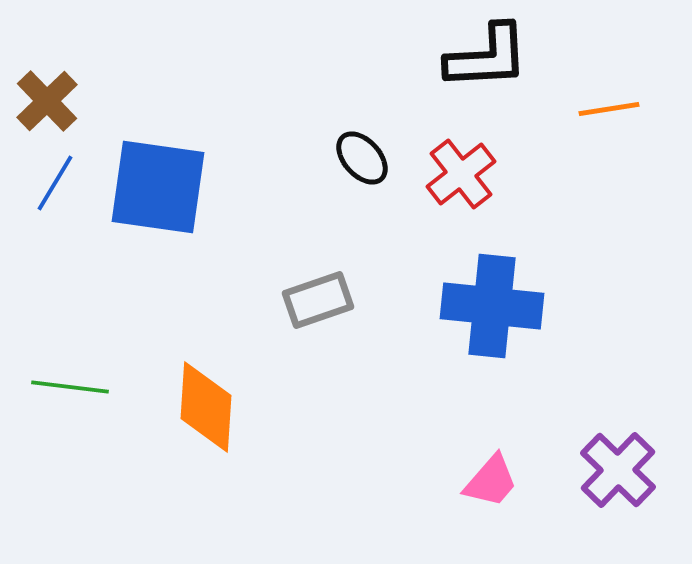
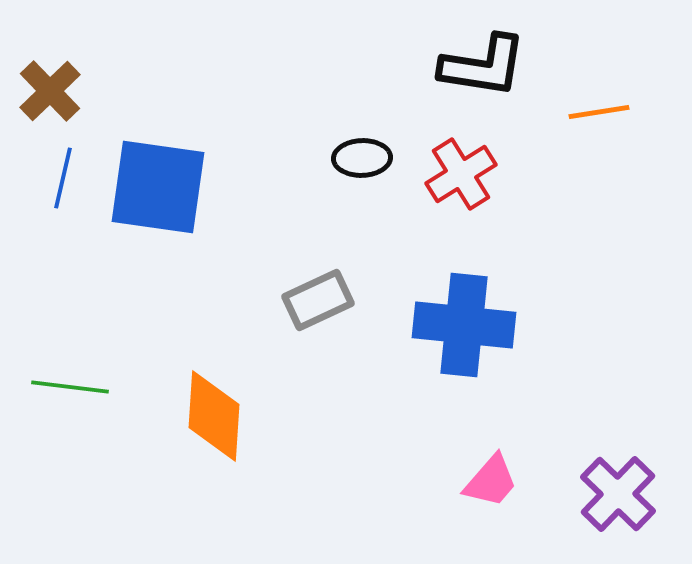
black L-shape: moved 4 px left, 9 px down; rotated 12 degrees clockwise
brown cross: moved 3 px right, 10 px up
orange line: moved 10 px left, 3 px down
black ellipse: rotated 50 degrees counterclockwise
red cross: rotated 6 degrees clockwise
blue line: moved 8 px right, 5 px up; rotated 18 degrees counterclockwise
gray rectangle: rotated 6 degrees counterclockwise
blue cross: moved 28 px left, 19 px down
orange diamond: moved 8 px right, 9 px down
purple cross: moved 24 px down
